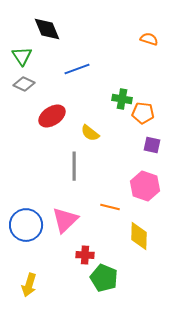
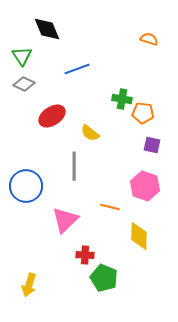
blue circle: moved 39 px up
